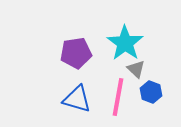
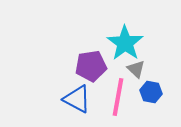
purple pentagon: moved 15 px right, 13 px down
blue hexagon: rotated 10 degrees counterclockwise
blue triangle: rotated 12 degrees clockwise
